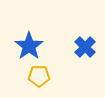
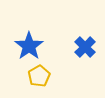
yellow pentagon: rotated 30 degrees counterclockwise
